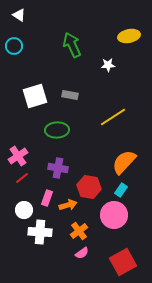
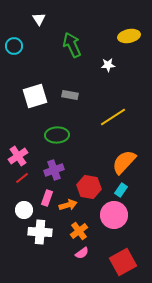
white triangle: moved 20 px right, 4 px down; rotated 24 degrees clockwise
green ellipse: moved 5 px down
purple cross: moved 4 px left, 2 px down; rotated 30 degrees counterclockwise
